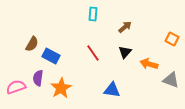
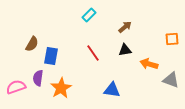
cyan rectangle: moved 4 px left, 1 px down; rotated 40 degrees clockwise
orange square: rotated 32 degrees counterclockwise
black triangle: moved 2 px up; rotated 40 degrees clockwise
blue rectangle: rotated 72 degrees clockwise
